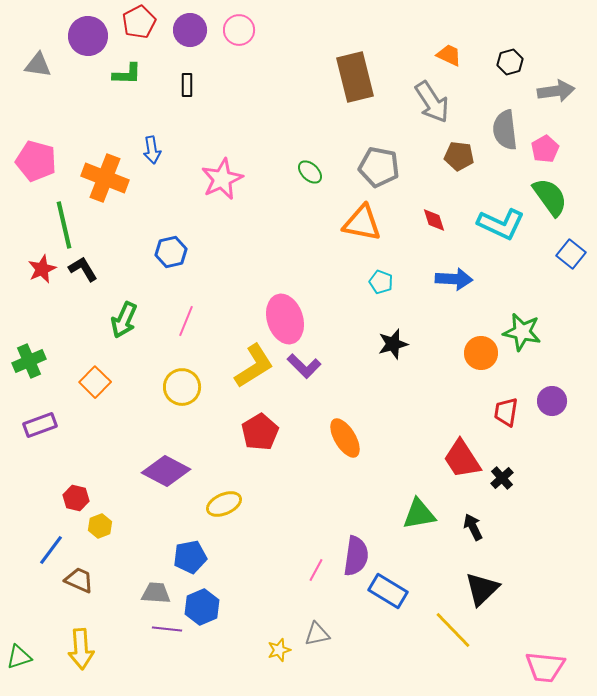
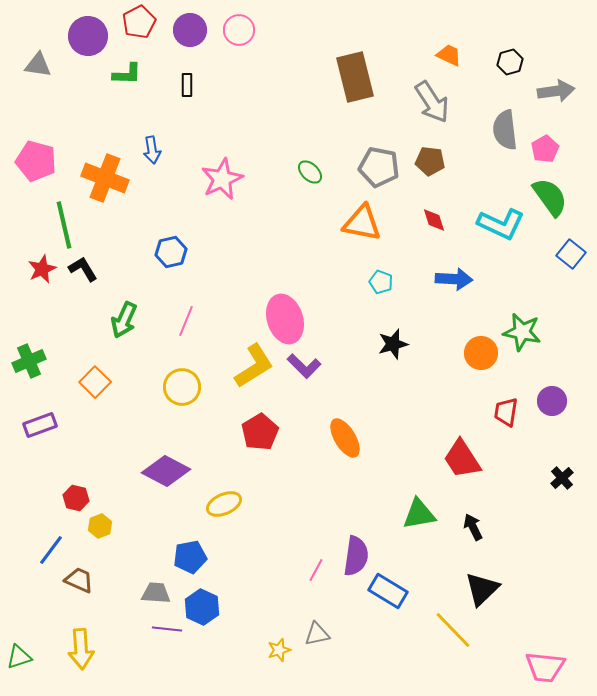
brown pentagon at (459, 156): moved 29 px left, 5 px down
black cross at (502, 478): moved 60 px right
blue hexagon at (202, 607): rotated 12 degrees counterclockwise
